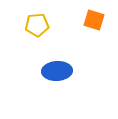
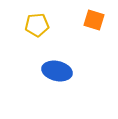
blue ellipse: rotated 16 degrees clockwise
